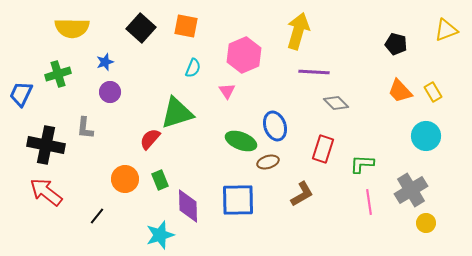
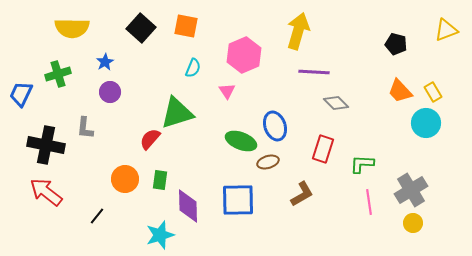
blue star: rotated 12 degrees counterclockwise
cyan circle: moved 13 px up
green rectangle: rotated 30 degrees clockwise
yellow circle: moved 13 px left
